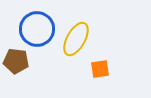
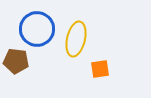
yellow ellipse: rotated 16 degrees counterclockwise
